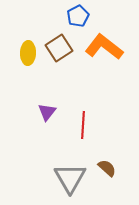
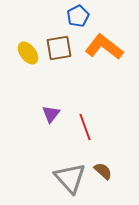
brown square: rotated 24 degrees clockwise
yellow ellipse: rotated 40 degrees counterclockwise
purple triangle: moved 4 px right, 2 px down
red line: moved 2 px right, 2 px down; rotated 24 degrees counterclockwise
brown semicircle: moved 4 px left, 3 px down
gray triangle: rotated 12 degrees counterclockwise
